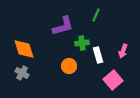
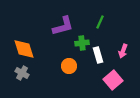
green line: moved 4 px right, 7 px down
